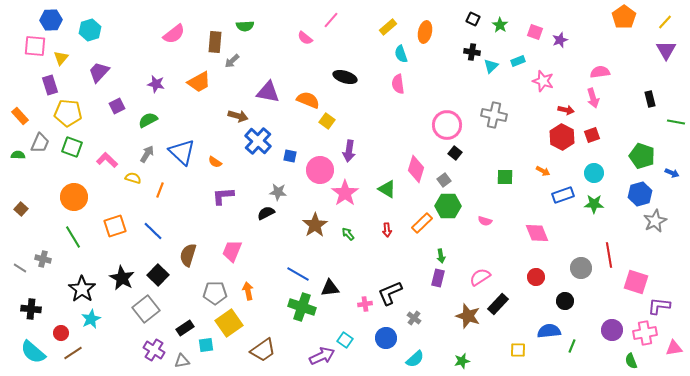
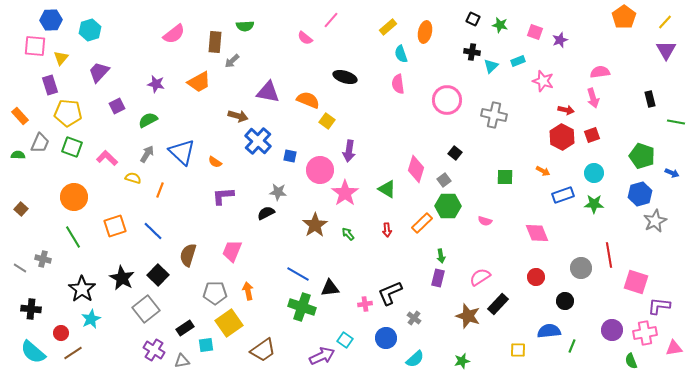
green star at (500, 25): rotated 21 degrees counterclockwise
pink circle at (447, 125): moved 25 px up
pink L-shape at (107, 160): moved 2 px up
